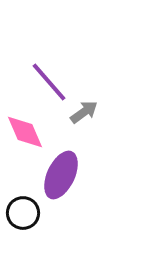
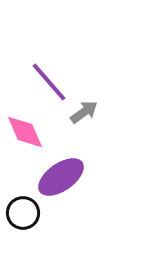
purple ellipse: moved 2 px down; rotated 30 degrees clockwise
